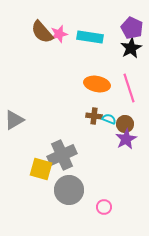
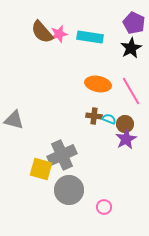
purple pentagon: moved 2 px right, 5 px up
orange ellipse: moved 1 px right
pink line: moved 2 px right, 3 px down; rotated 12 degrees counterclockwise
gray triangle: rotated 45 degrees clockwise
